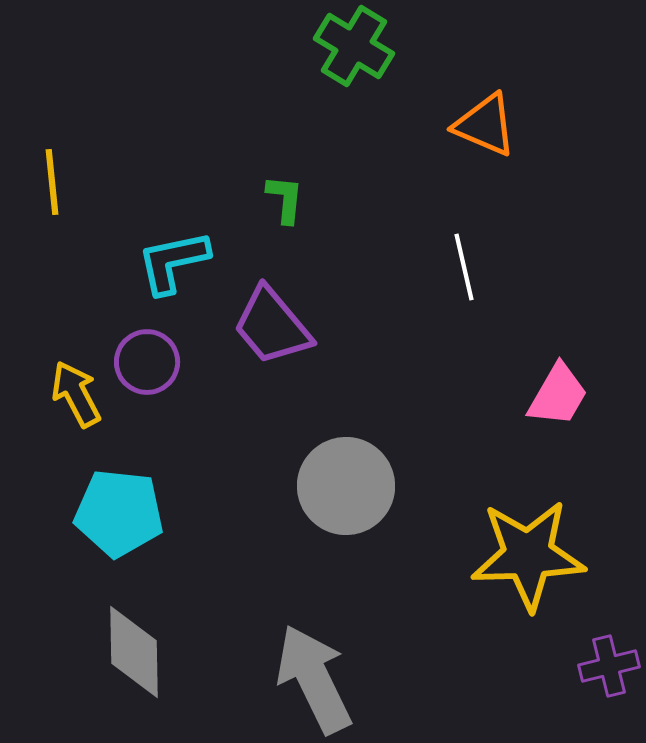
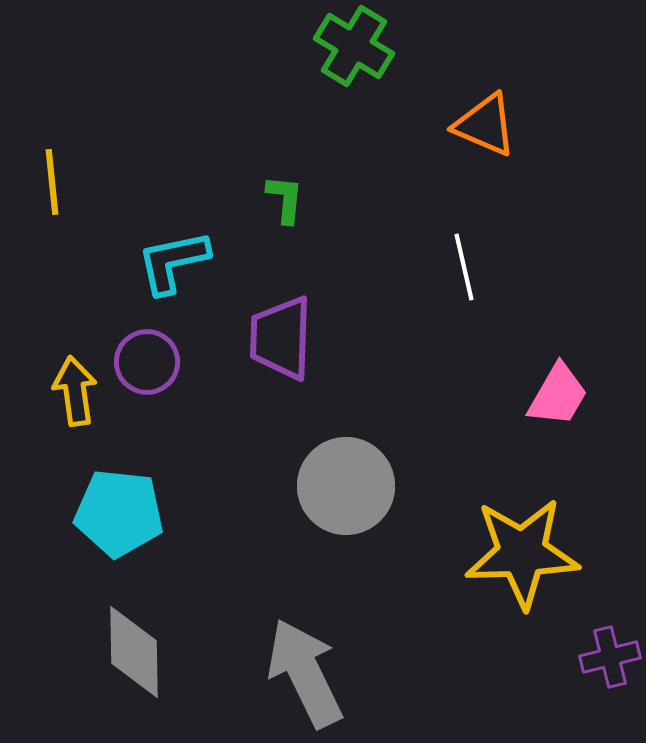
purple trapezoid: moved 9 px right, 12 px down; rotated 42 degrees clockwise
yellow arrow: moved 1 px left, 3 px up; rotated 20 degrees clockwise
yellow star: moved 6 px left, 2 px up
purple cross: moved 1 px right, 9 px up
gray arrow: moved 9 px left, 6 px up
